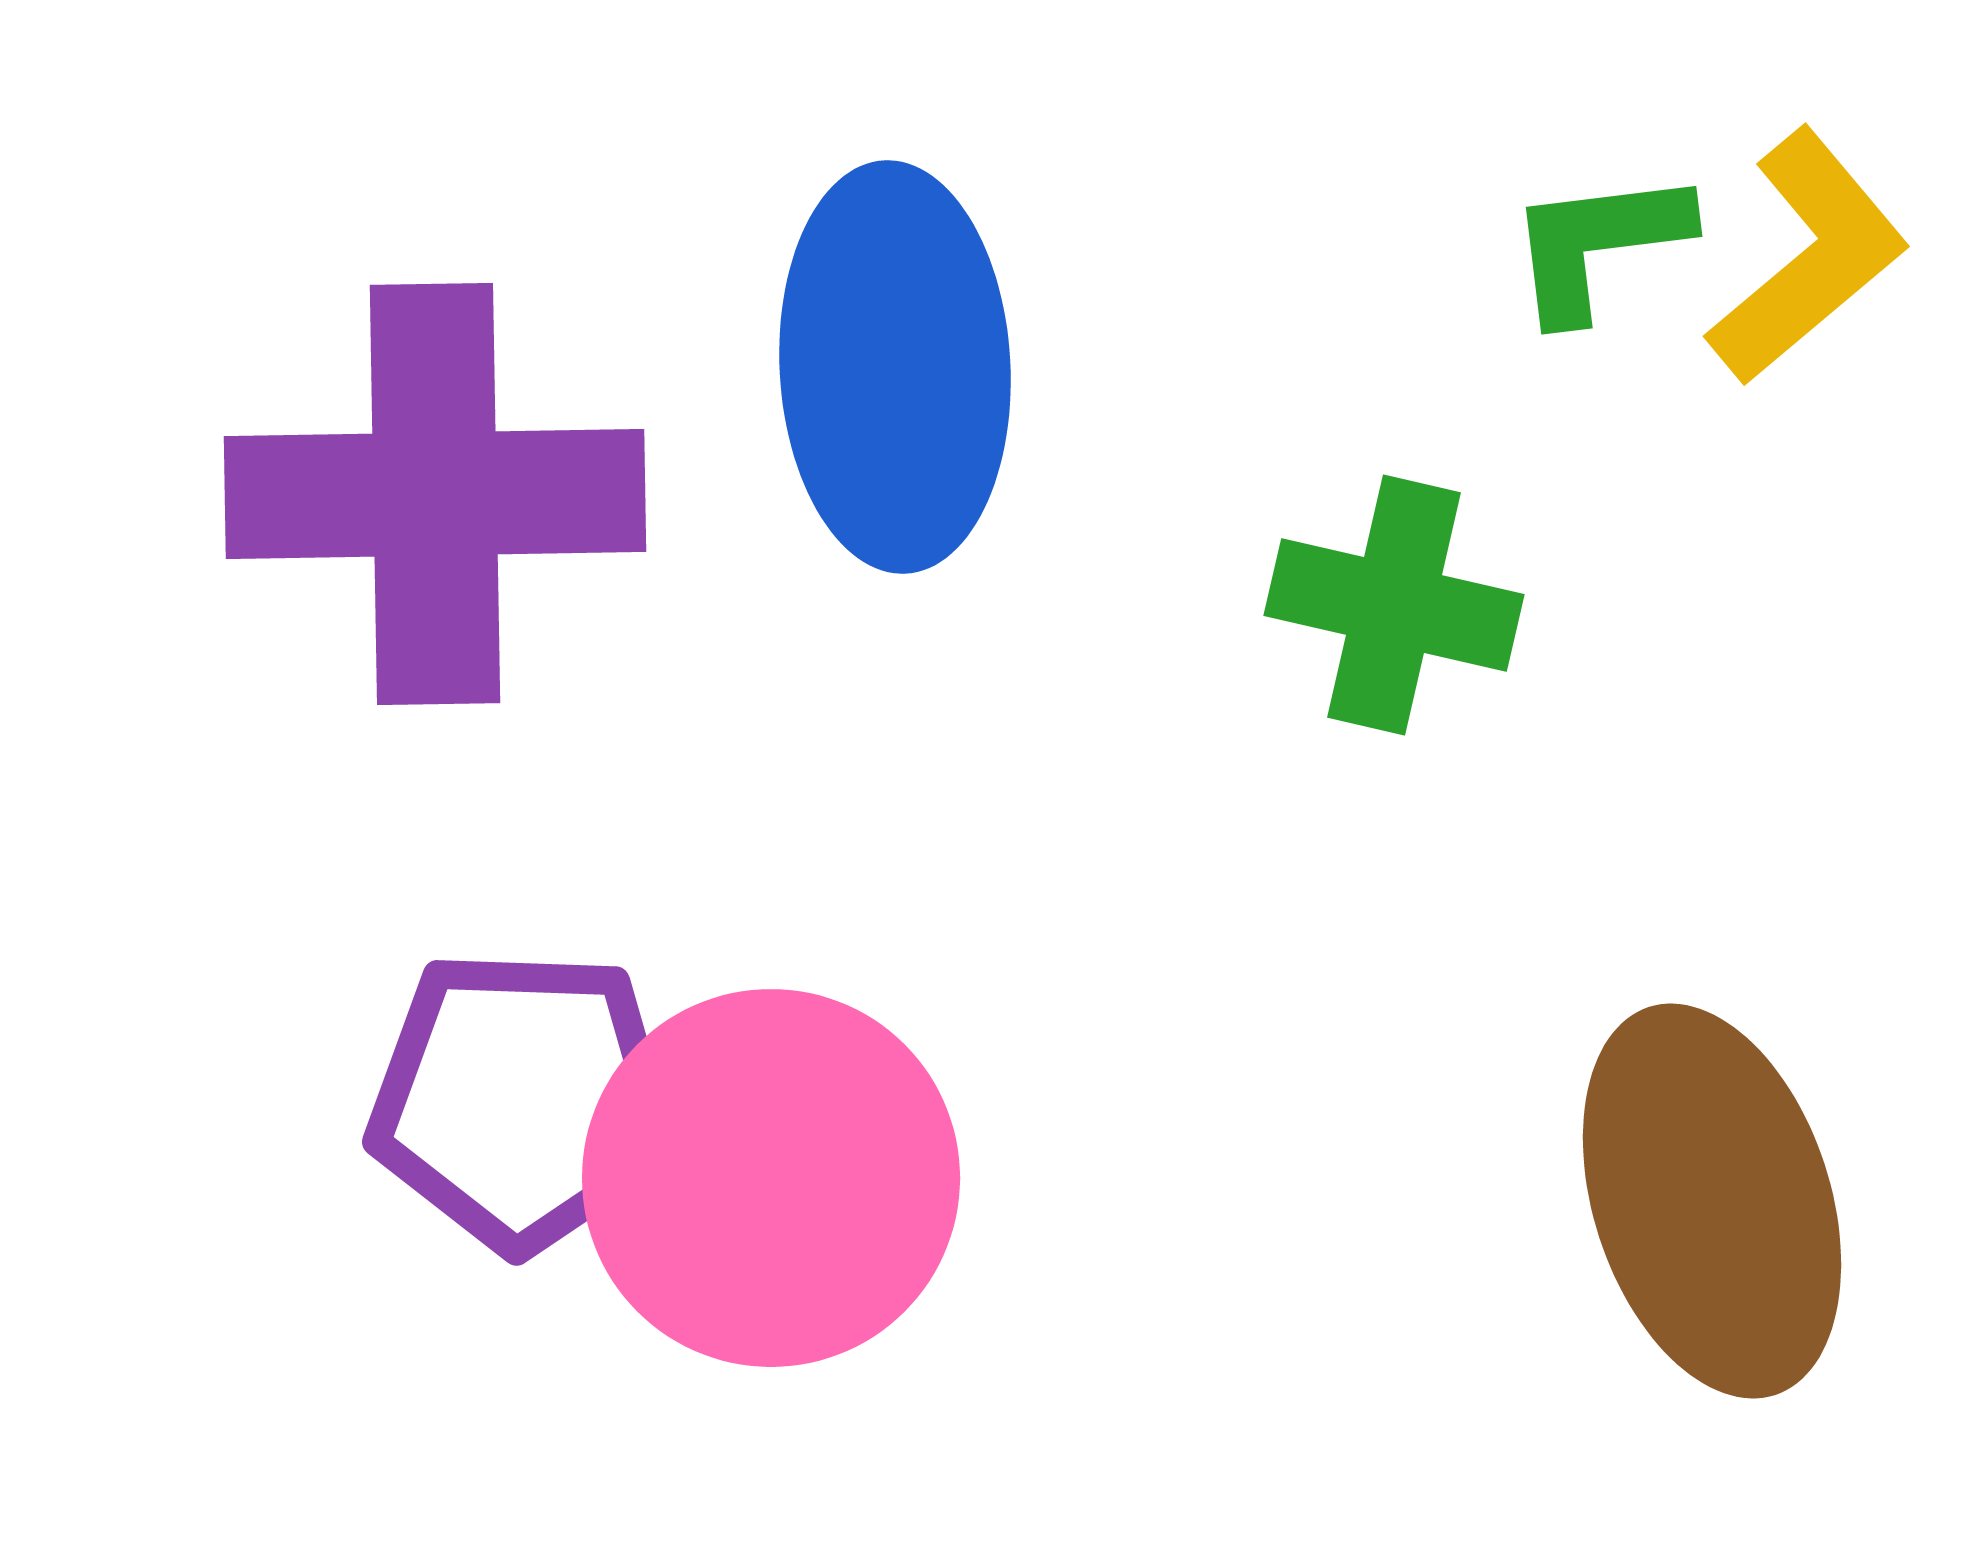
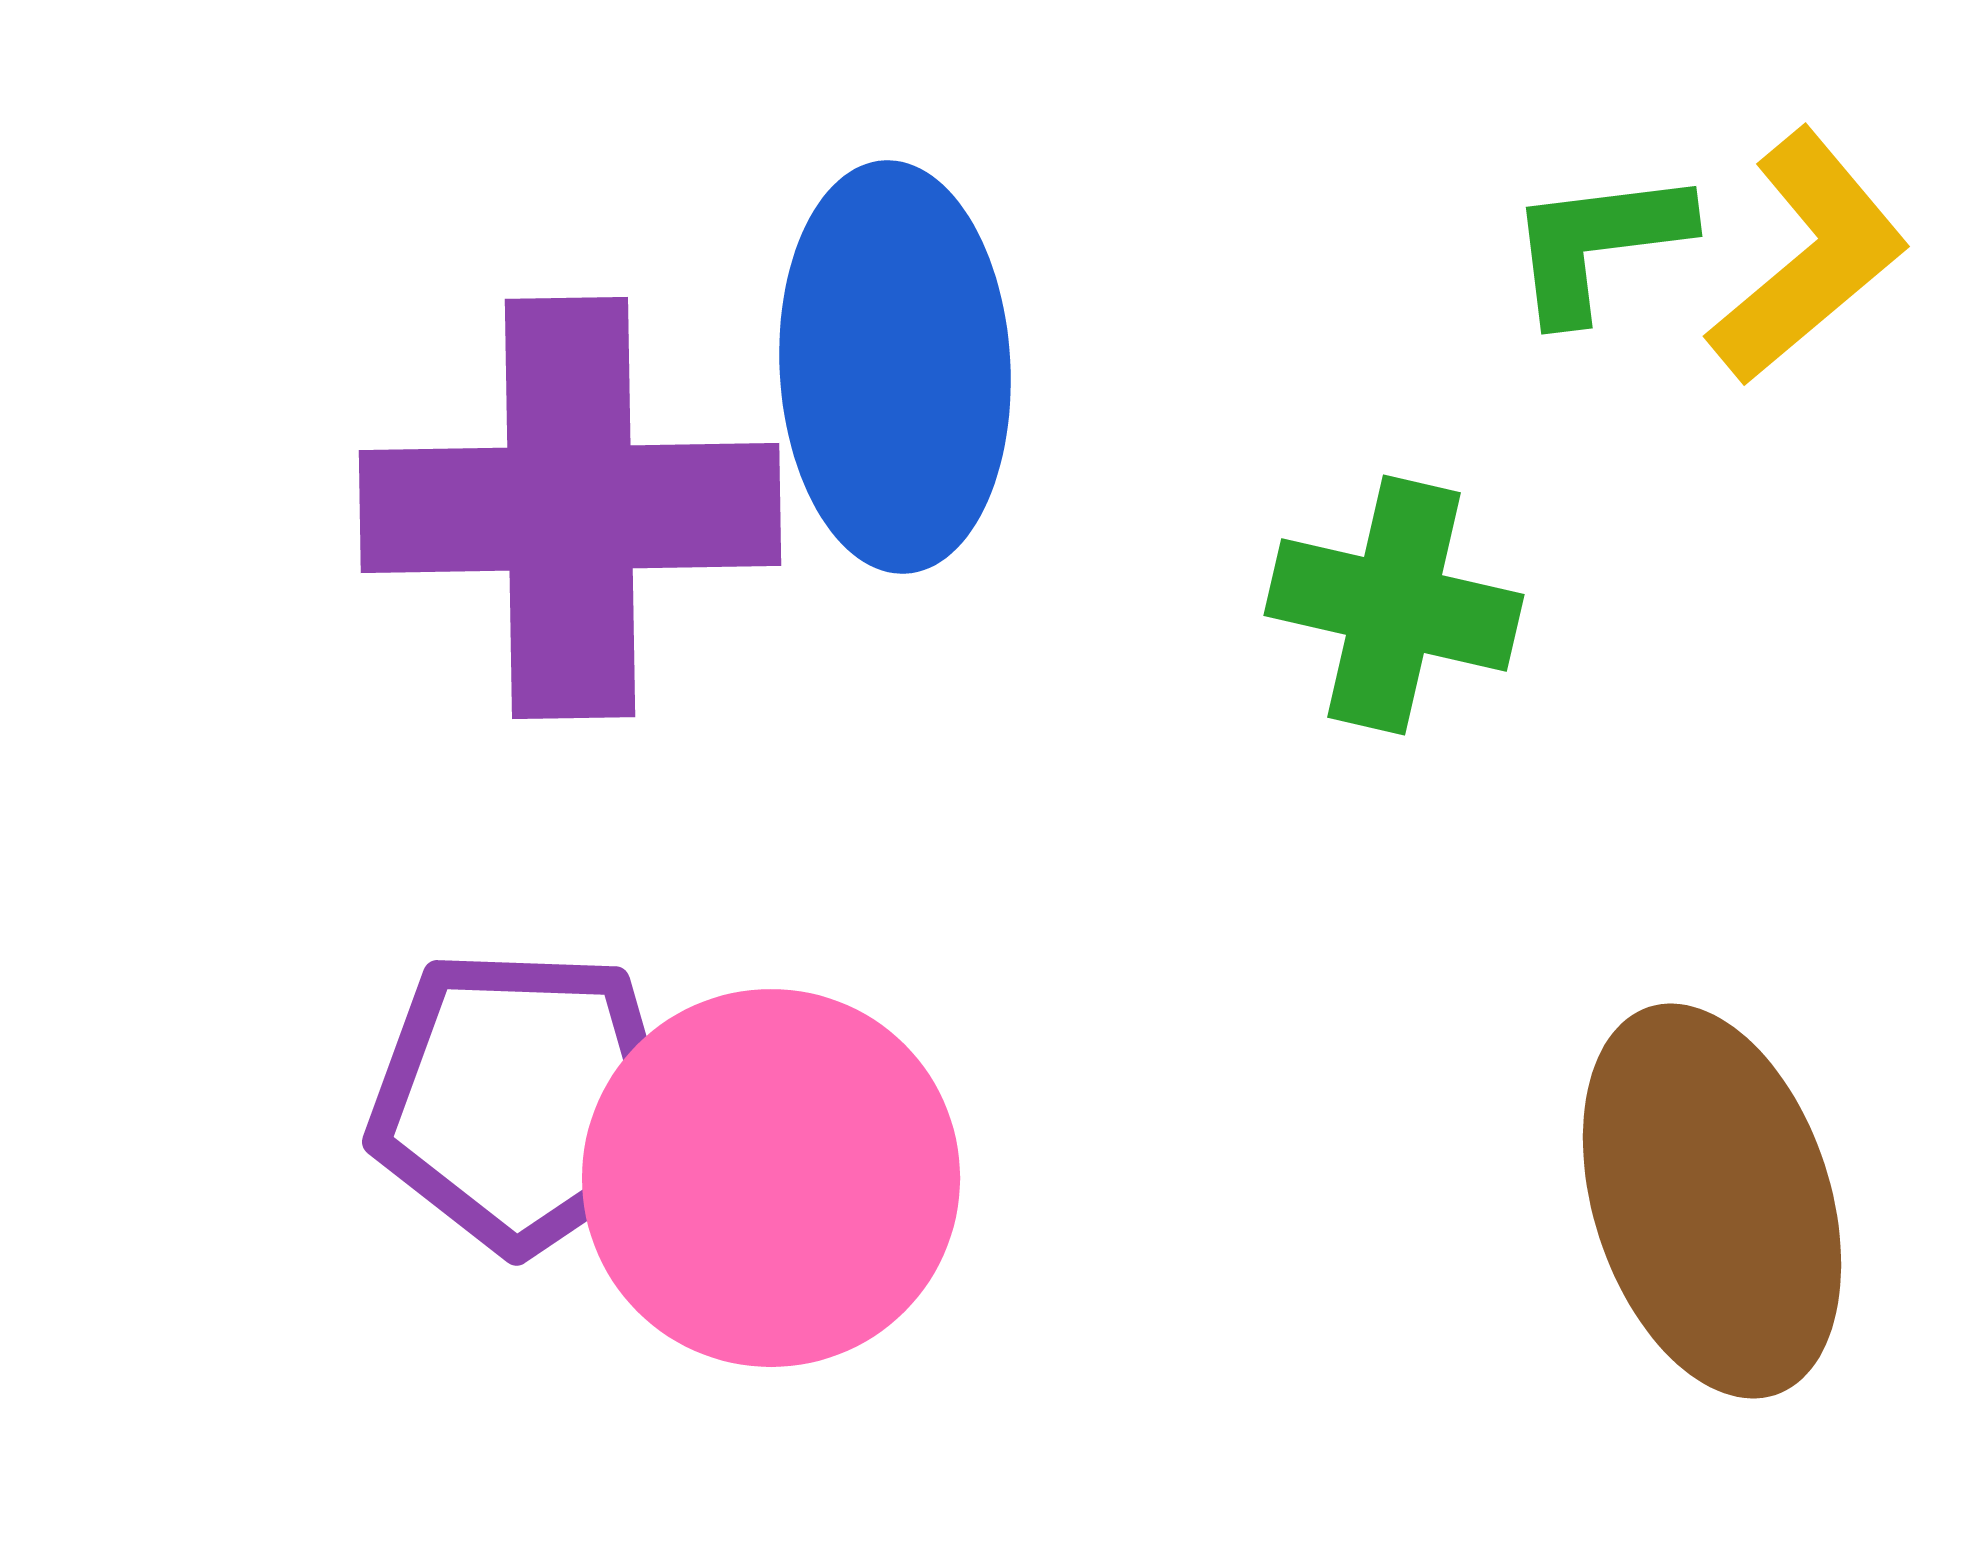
purple cross: moved 135 px right, 14 px down
